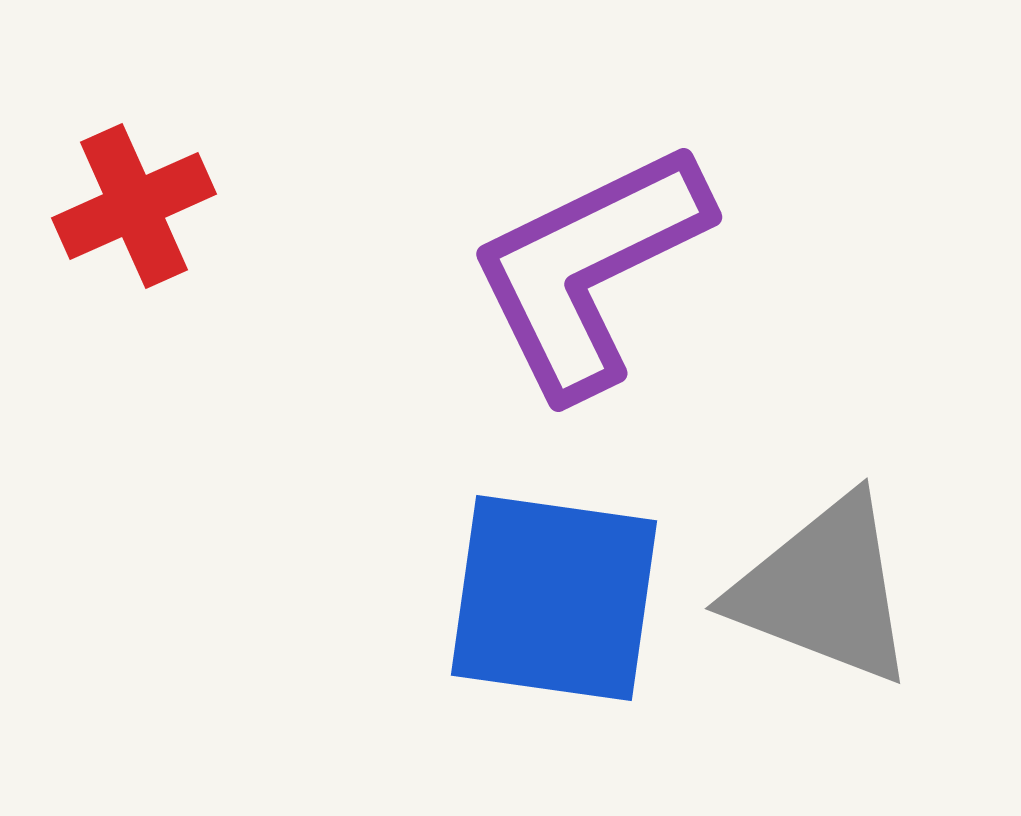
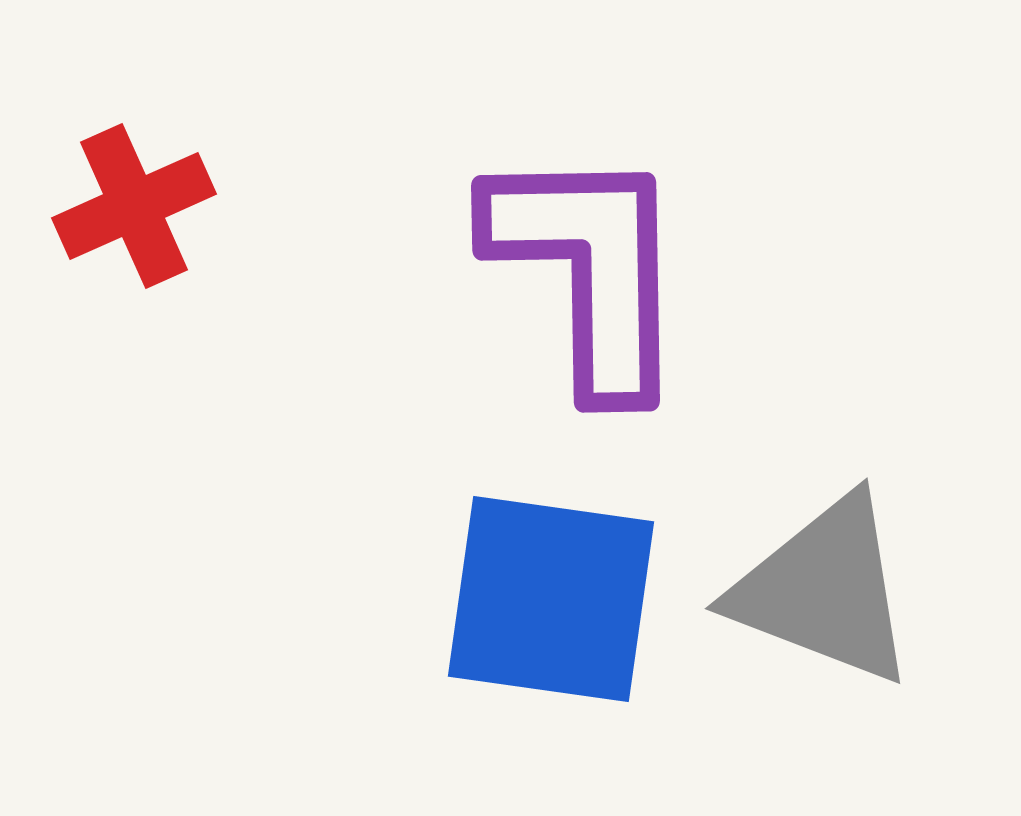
purple L-shape: rotated 115 degrees clockwise
blue square: moved 3 px left, 1 px down
